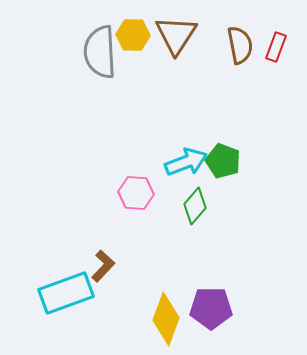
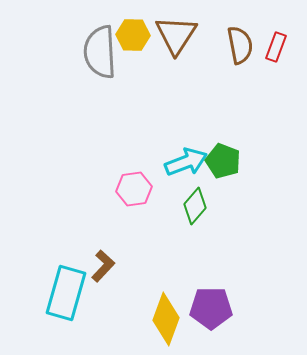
pink hexagon: moved 2 px left, 4 px up; rotated 12 degrees counterclockwise
cyan rectangle: rotated 54 degrees counterclockwise
